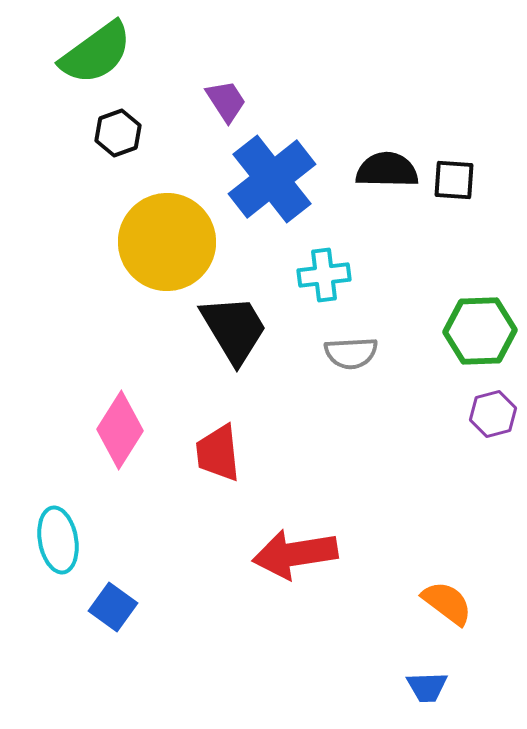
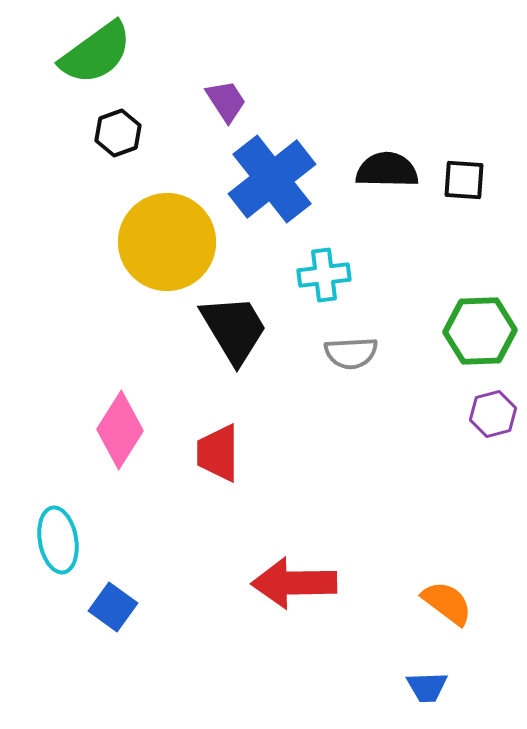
black square: moved 10 px right
red trapezoid: rotated 6 degrees clockwise
red arrow: moved 1 px left, 29 px down; rotated 8 degrees clockwise
